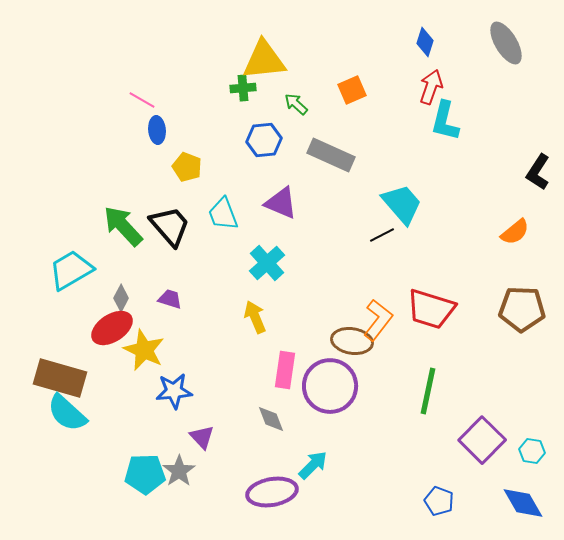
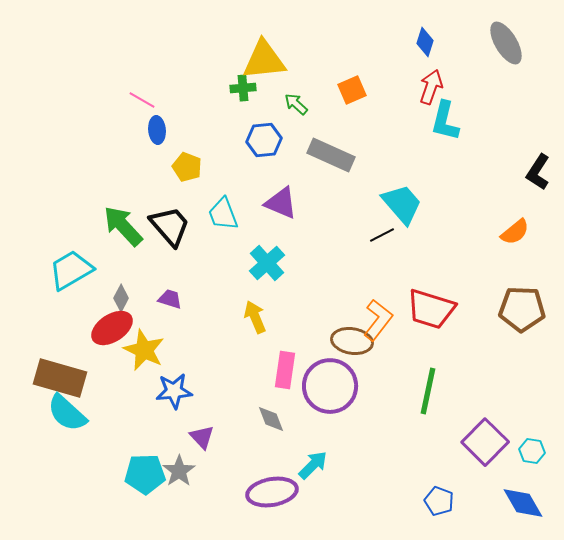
purple square at (482, 440): moved 3 px right, 2 px down
